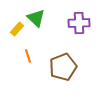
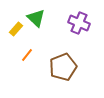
purple cross: rotated 25 degrees clockwise
yellow rectangle: moved 1 px left
orange line: moved 1 px left, 1 px up; rotated 56 degrees clockwise
